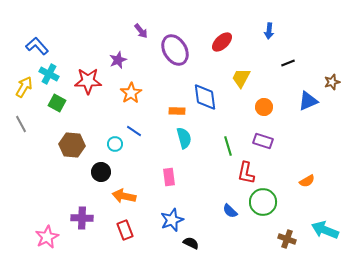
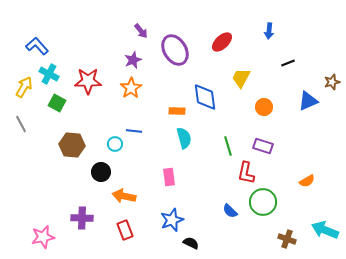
purple star: moved 15 px right
orange star: moved 5 px up
blue line: rotated 28 degrees counterclockwise
purple rectangle: moved 5 px down
pink star: moved 4 px left; rotated 15 degrees clockwise
